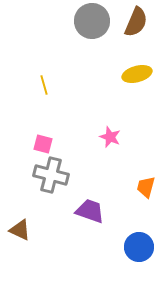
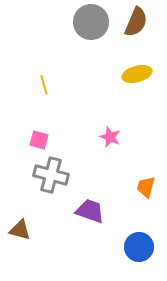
gray circle: moved 1 px left, 1 px down
pink square: moved 4 px left, 4 px up
brown triangle: rotated 10 degrees counterclockwise
